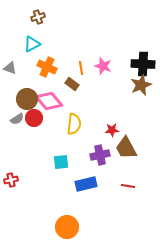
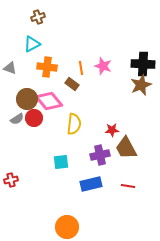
orange cross: rotated 18 degrees counterclockwise
blue rectangle: moved 5 px right
